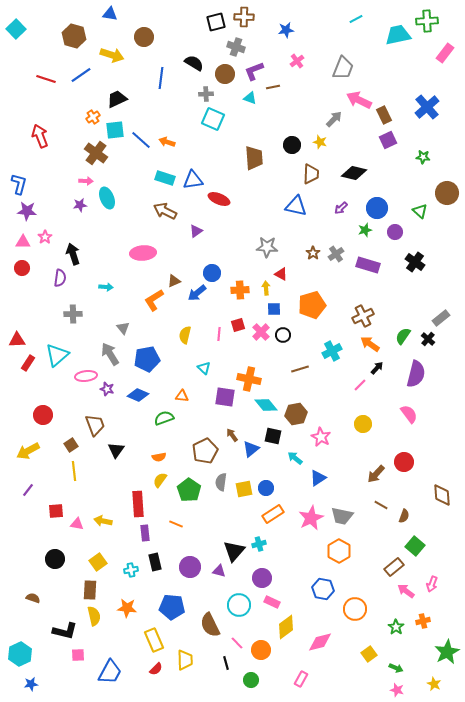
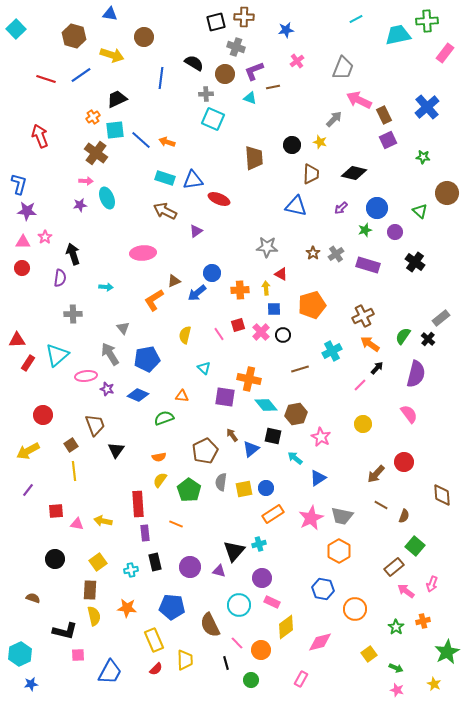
pink line at (219, 334): rotated 40 degrees counterclockwise
